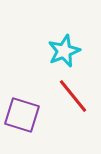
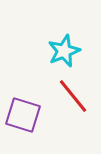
purple square: moved 1 px right
